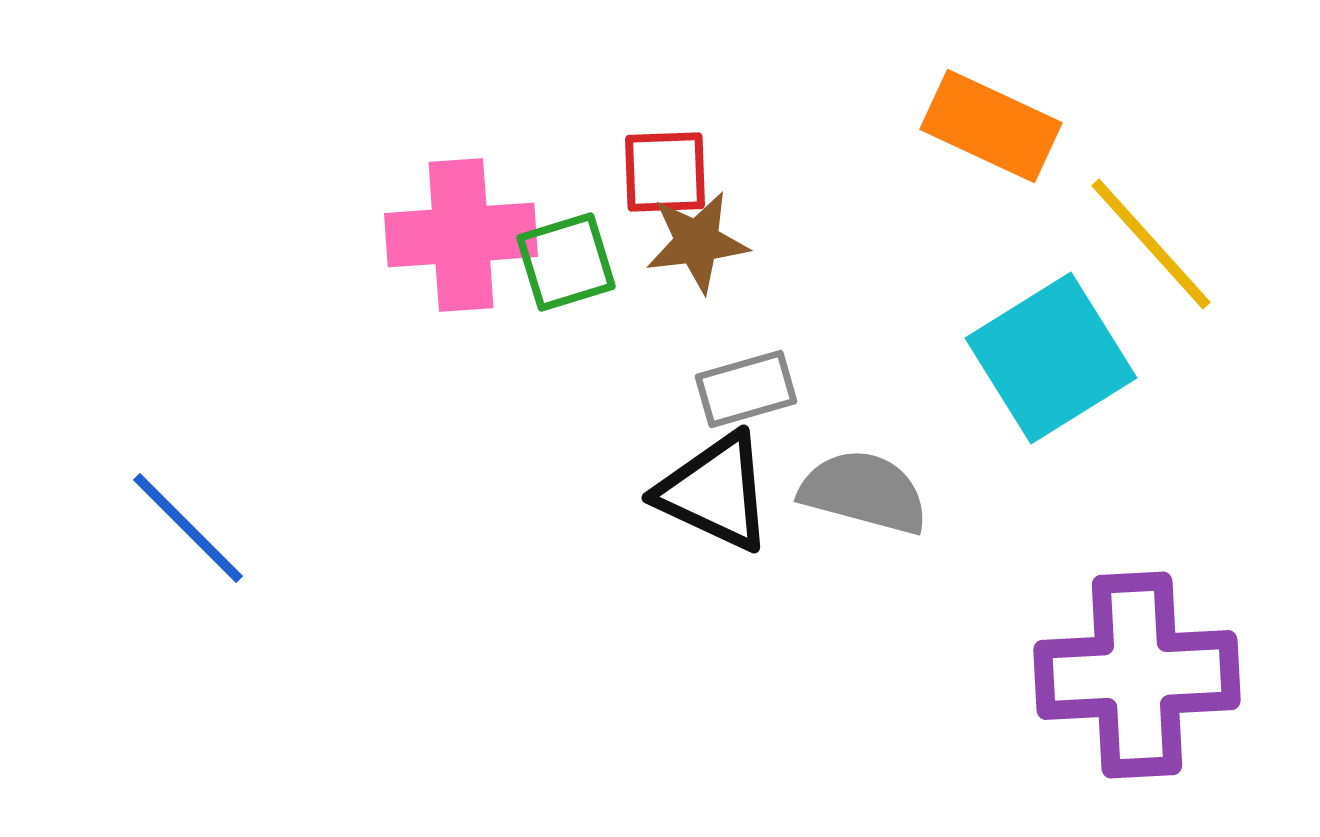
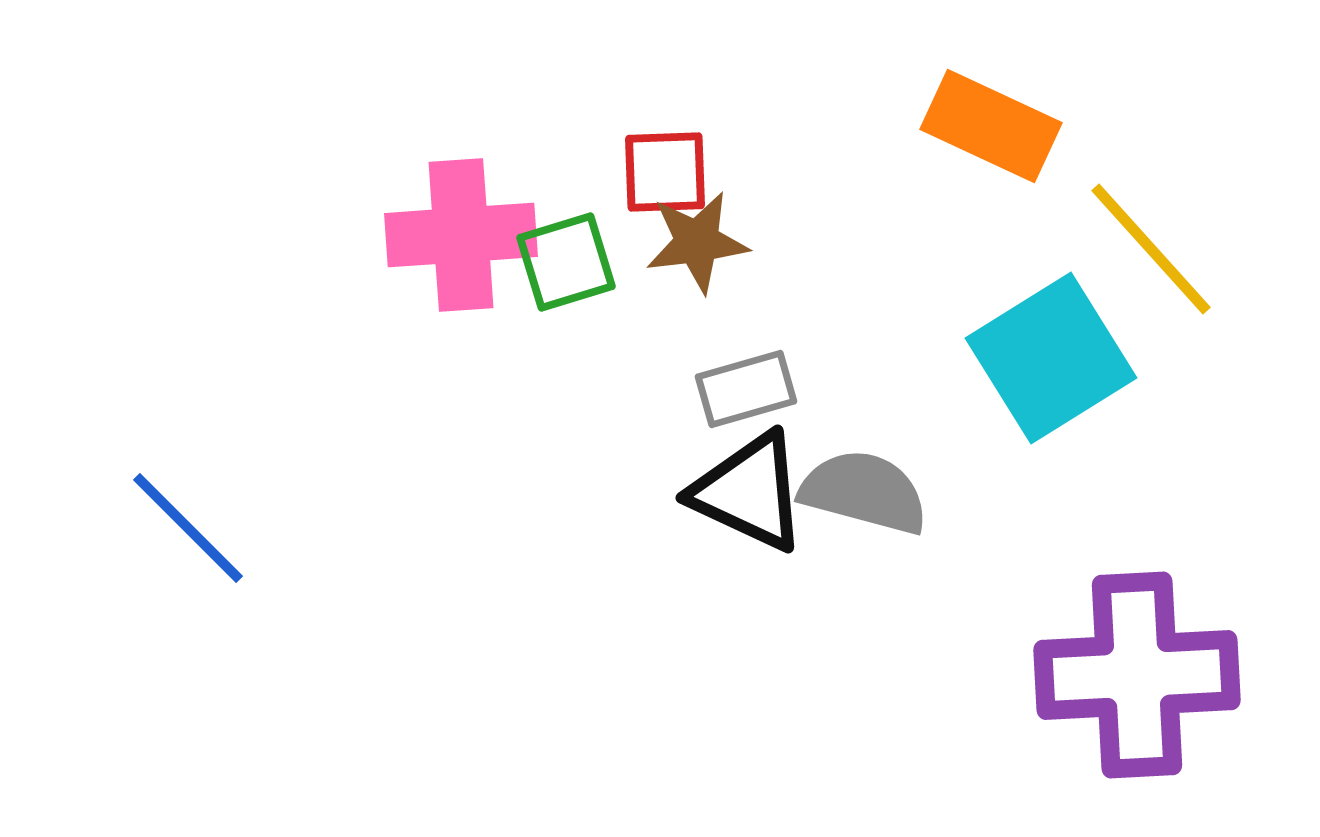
yellow line: moved 5 px down
black triangle: moved 34 px right
